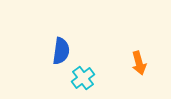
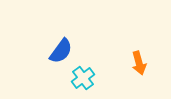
blue semicircle: rotated 28 degrees clockwise
